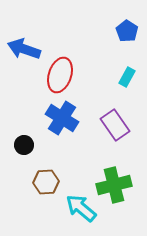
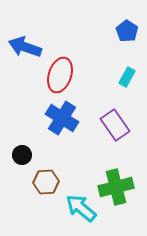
blue arrow: moved 1 px right, 2 px up
black circle: moved 2 px left, 10 px down
green cross: moved 2 px right, 2 px down
